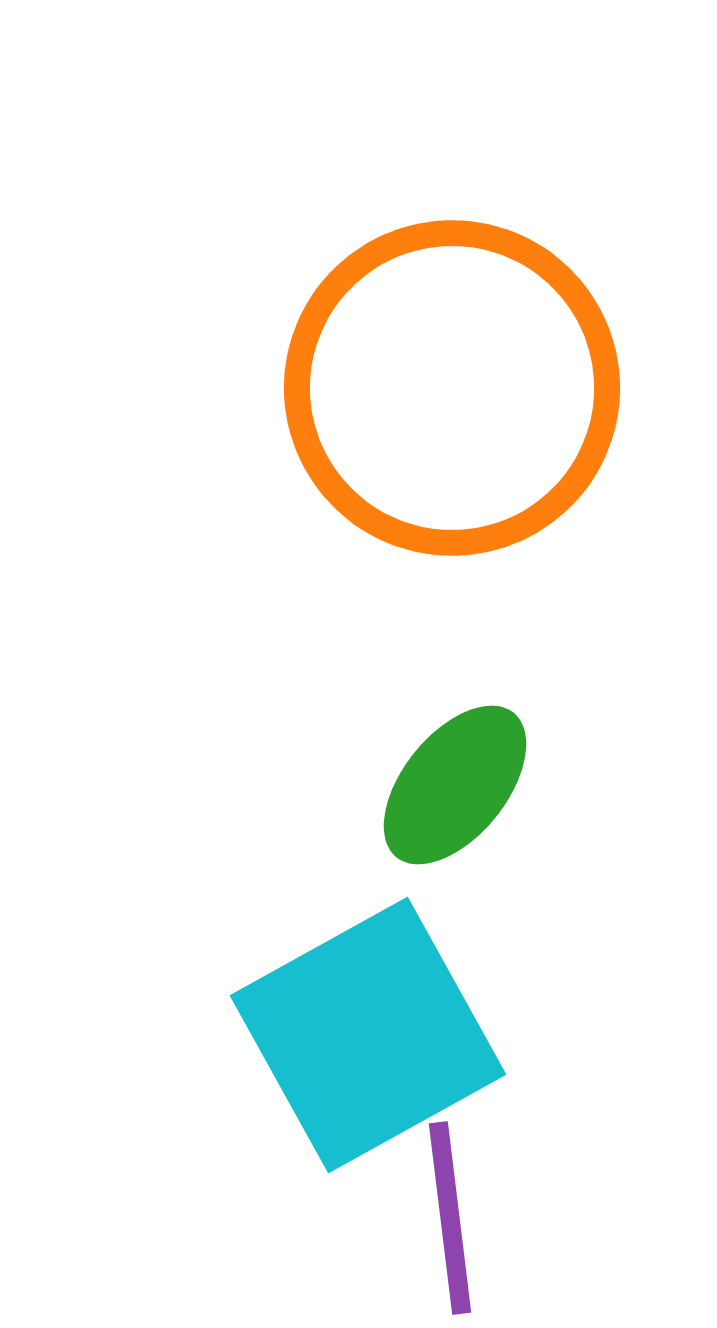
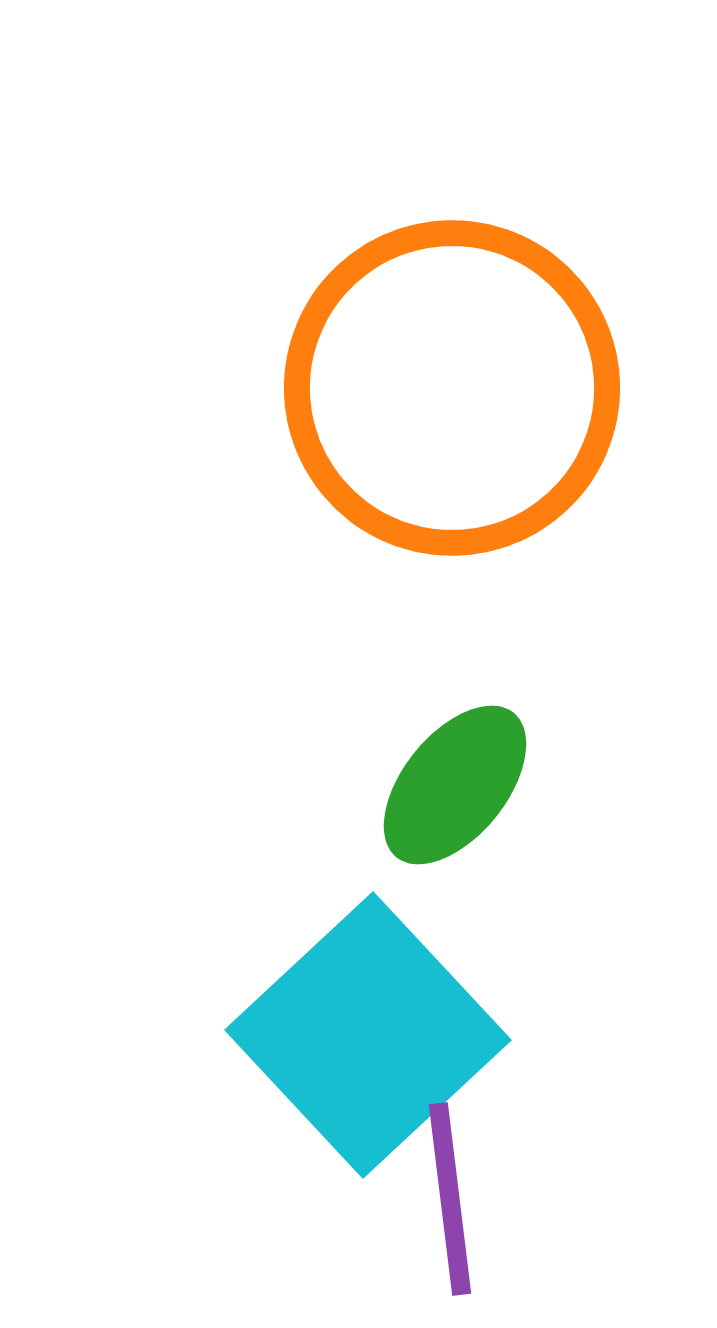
cyan square: rotated 14 degrees counterclockwise
purple line: moved 19 px up
